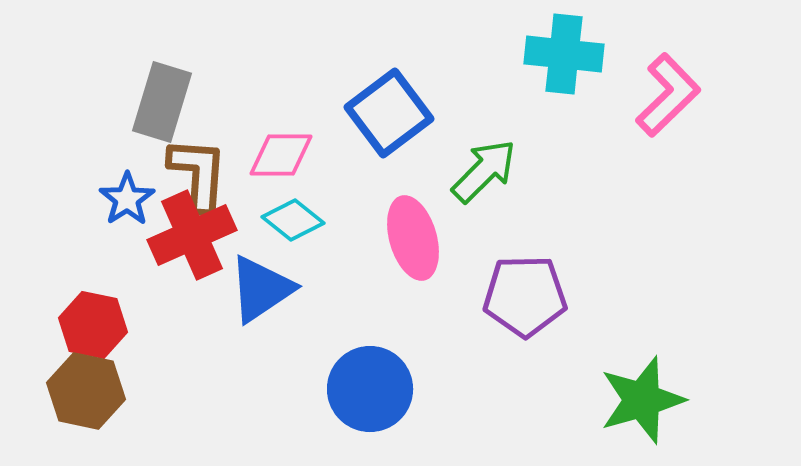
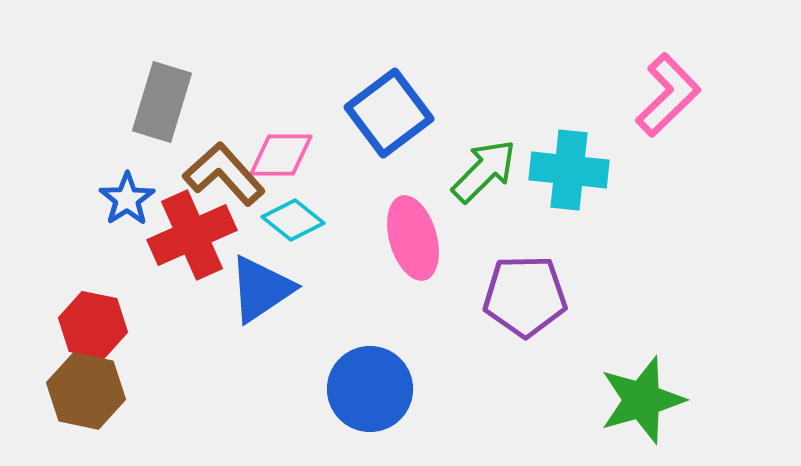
cyan cross: moved 5 px right, 116 px down
brown L-shape: moved 26 px right; rotated 46 degrees counterclockwise
